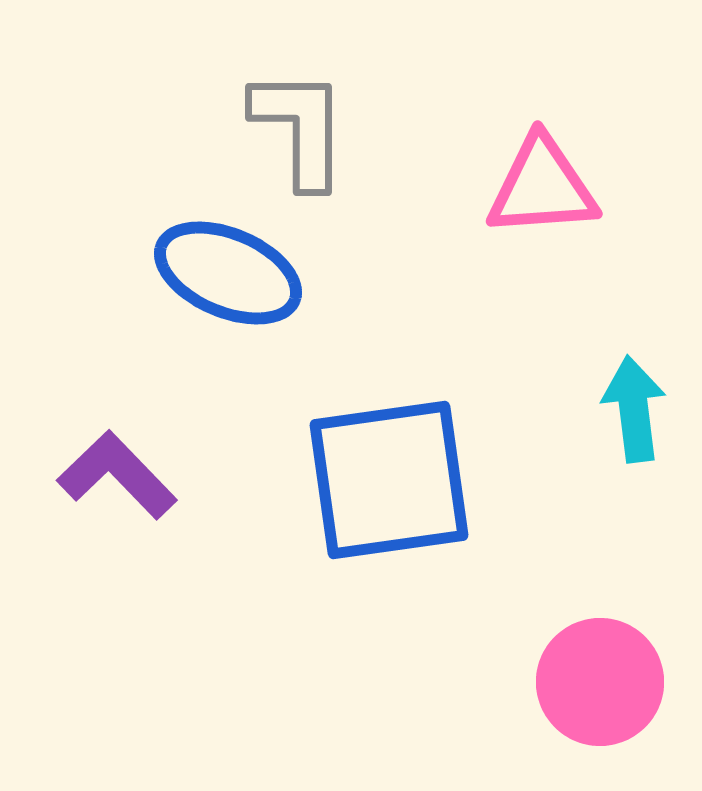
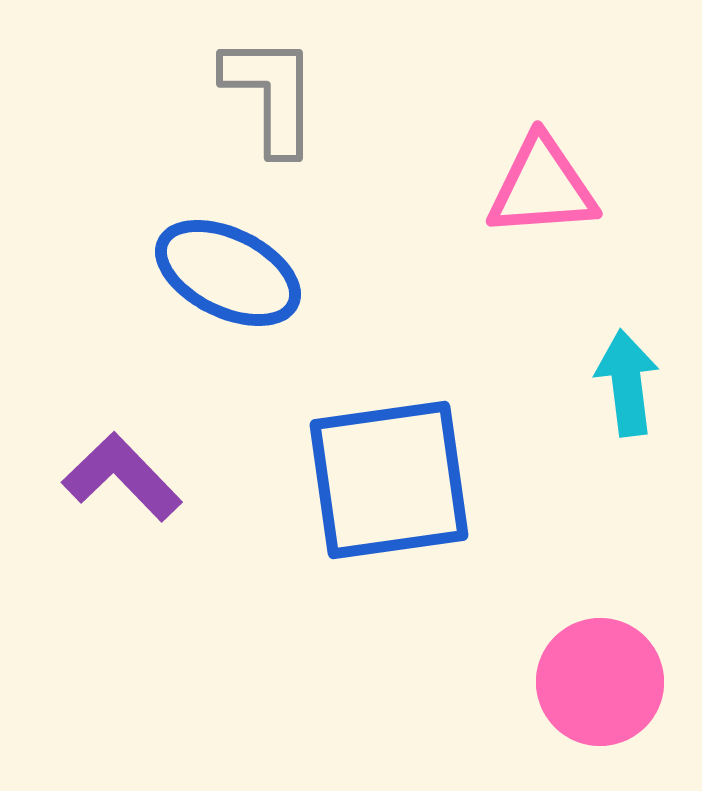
gray L-shape: moved 29 px left, 34 px up
blue ellipse: rotated 3 degrees clockwise
cyan arrow: moved 7 px left, 26 px up
purple L-shape: moved 5 px right, 2 px down
